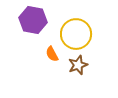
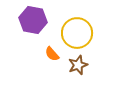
yellow circle: moved 1 px right, 1 px up
orange semicircle: rotated 14 degrees counterclockwise
